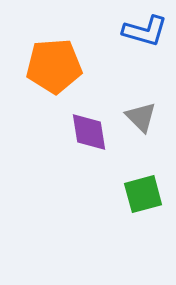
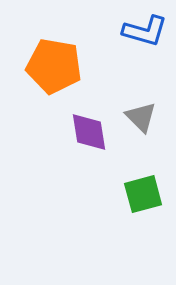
orange pentagon: rotated 14 degrees clockwise
